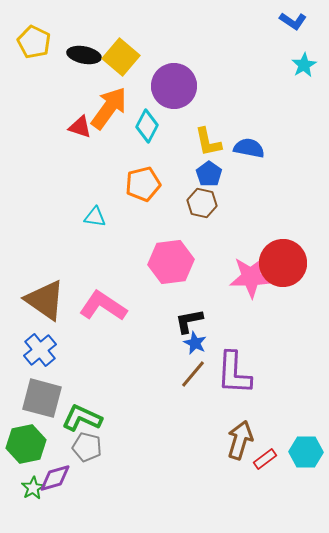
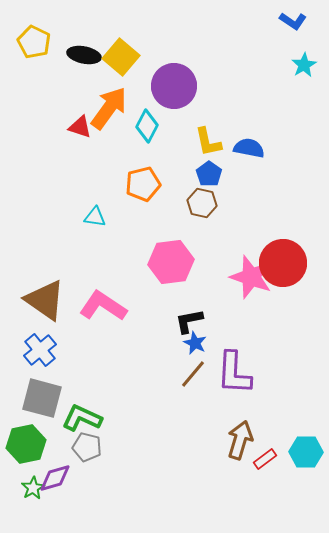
pink star: rotated 21 degrees clockwise
